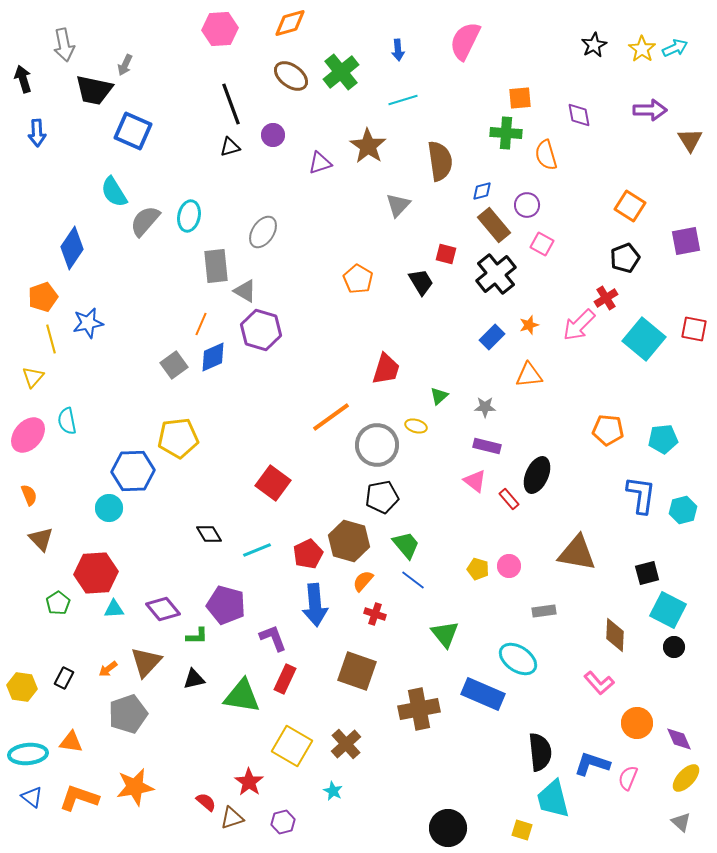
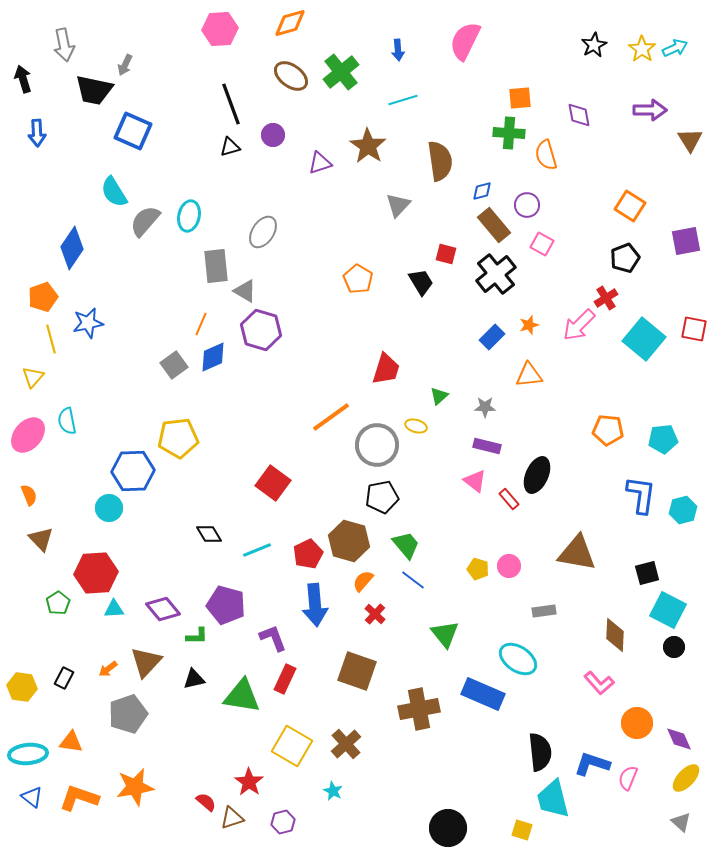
green cross at (506, 133): moved 3 px right
red cross at (375, 614): rotated 25 degrees clockwise
